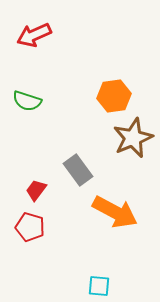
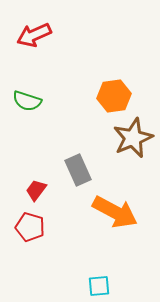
gray rectangle: rotated 12 degrees clockwise
cyan square: rotated 10 degrees counterclockwise
